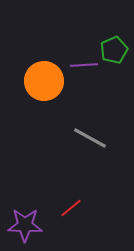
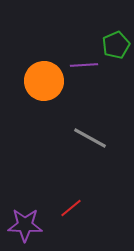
green pentagon: moved 2 px right, 5 px up
